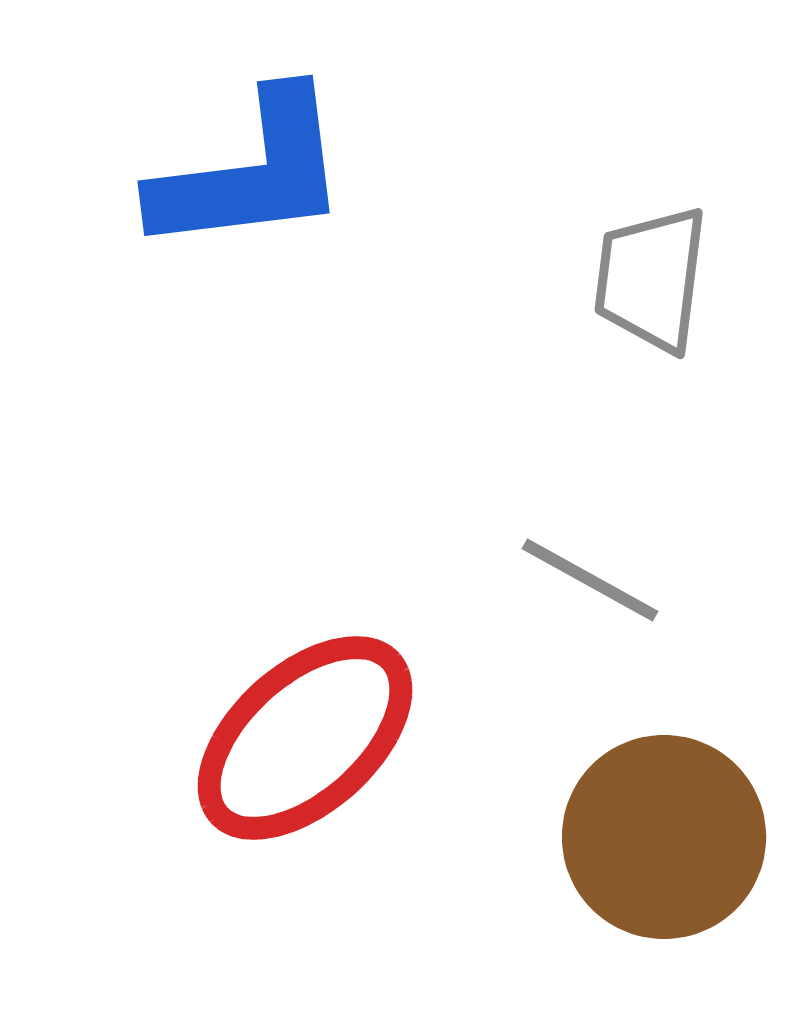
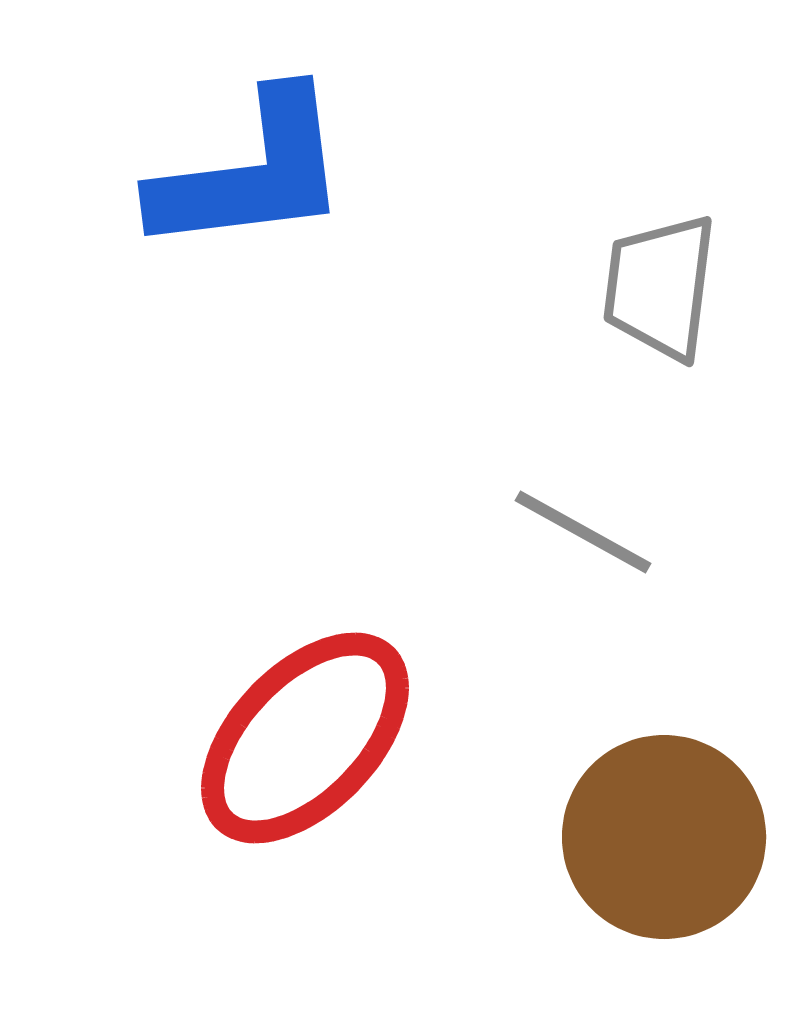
gray trapezoid: moved 9 px right, 8 px down
gray line: moved 7 px left, 48 px up
red ellipse: rotated 4 degrees counterclockwise
